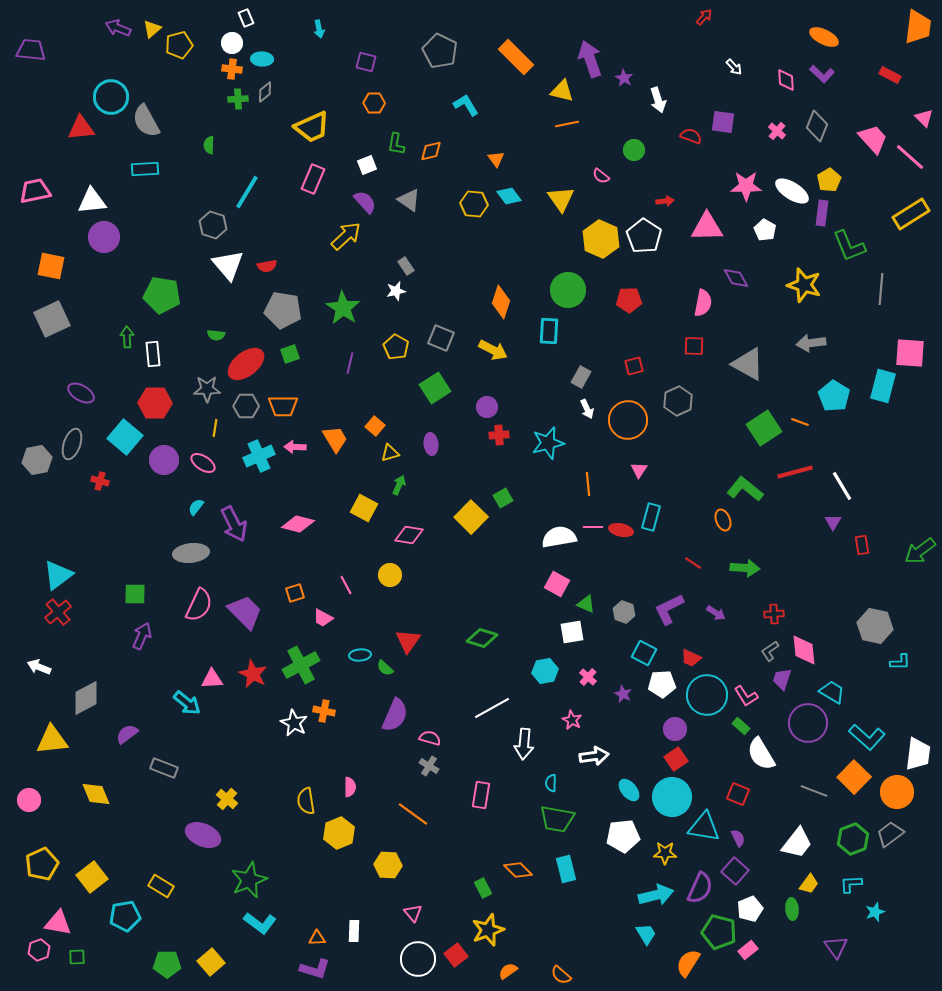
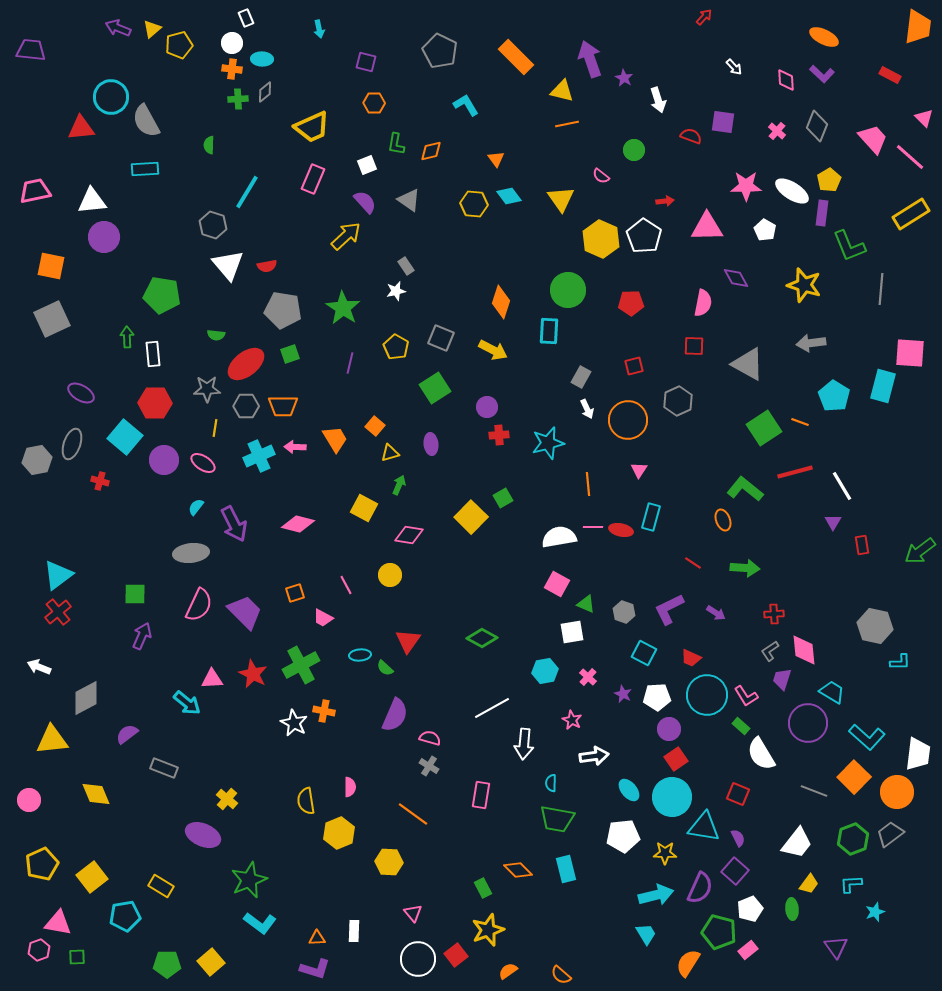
red pentagon at (629, 300): moved 2 px right, 3 px down
green diamond at (482, 638): rotated 12 degrees clockwise
white pentagon at (662, 684): moved 5 px left, 13 px down
purple circle at (675, 729): moved 6 px left
yellow hexagon at (388, 865): moved 1 px right, 3 px up
